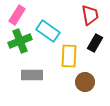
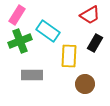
red trapezoid: rotated 70 degrees clockwise
brown circle: moved 2 px down
